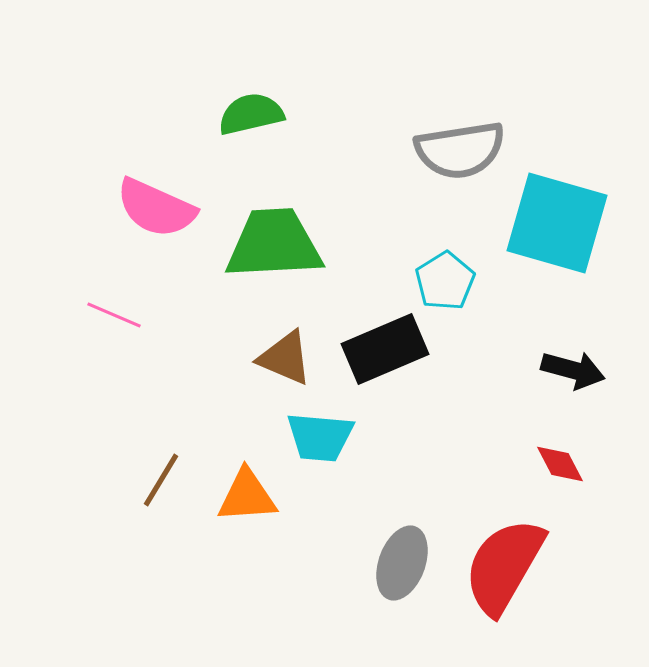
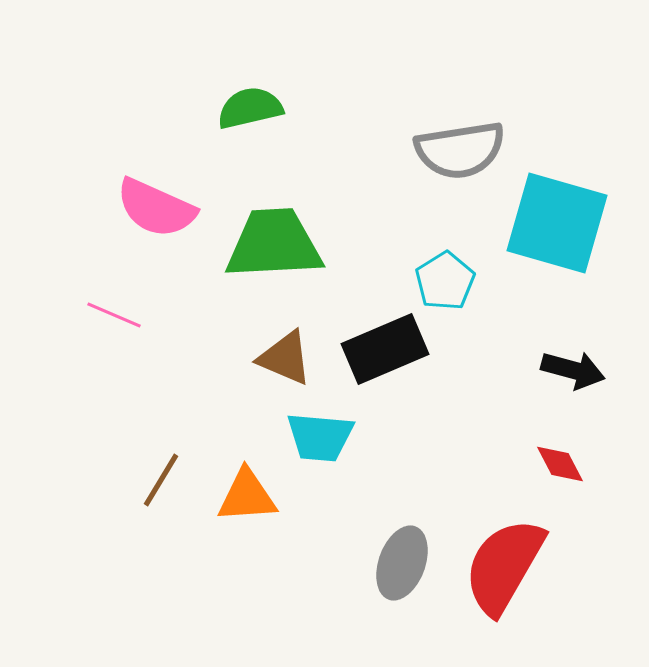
green semicircle: moved 1 px left, 6 px up
